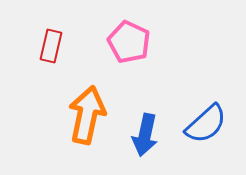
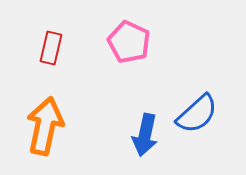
red rectangle: moved 2 px down
orange arrow: moved 42 px left, 11 px down
blue semicircle: moved 9 px left, 10 px up
